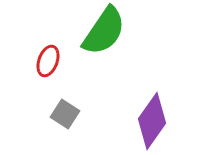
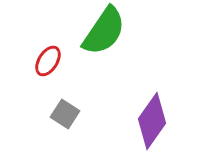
red ellipse: rotated 12 degrees clockwise
